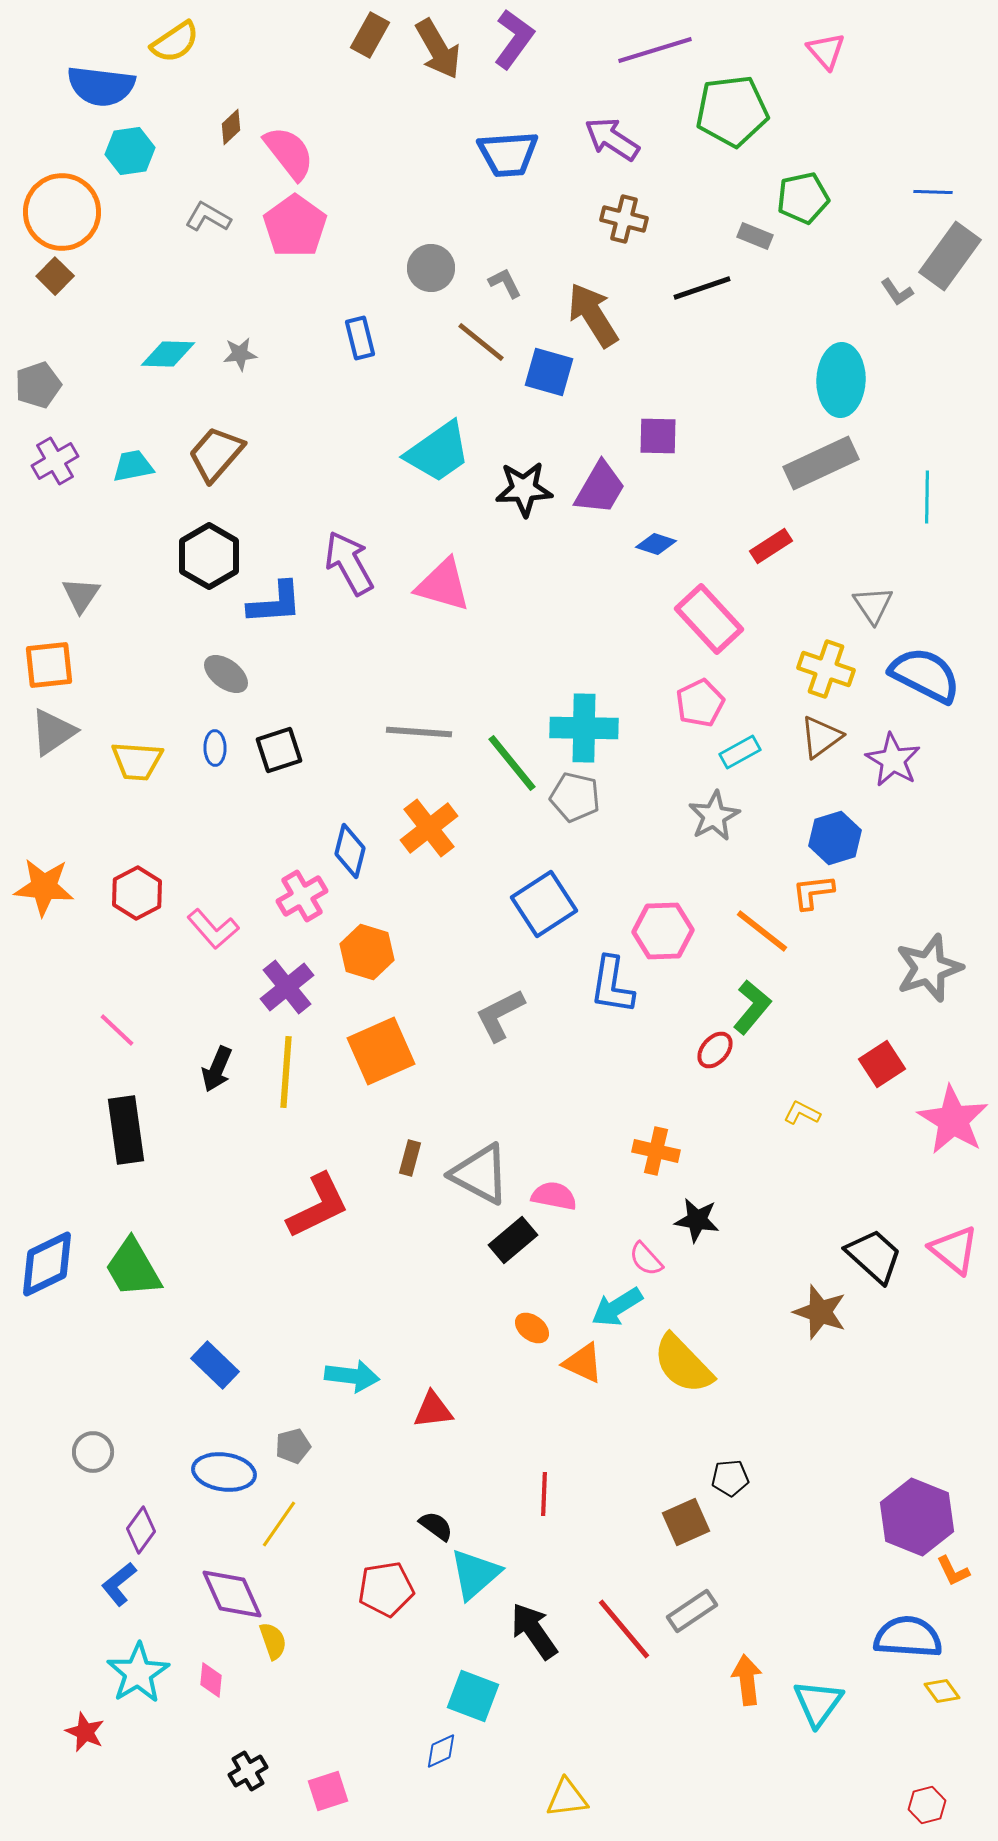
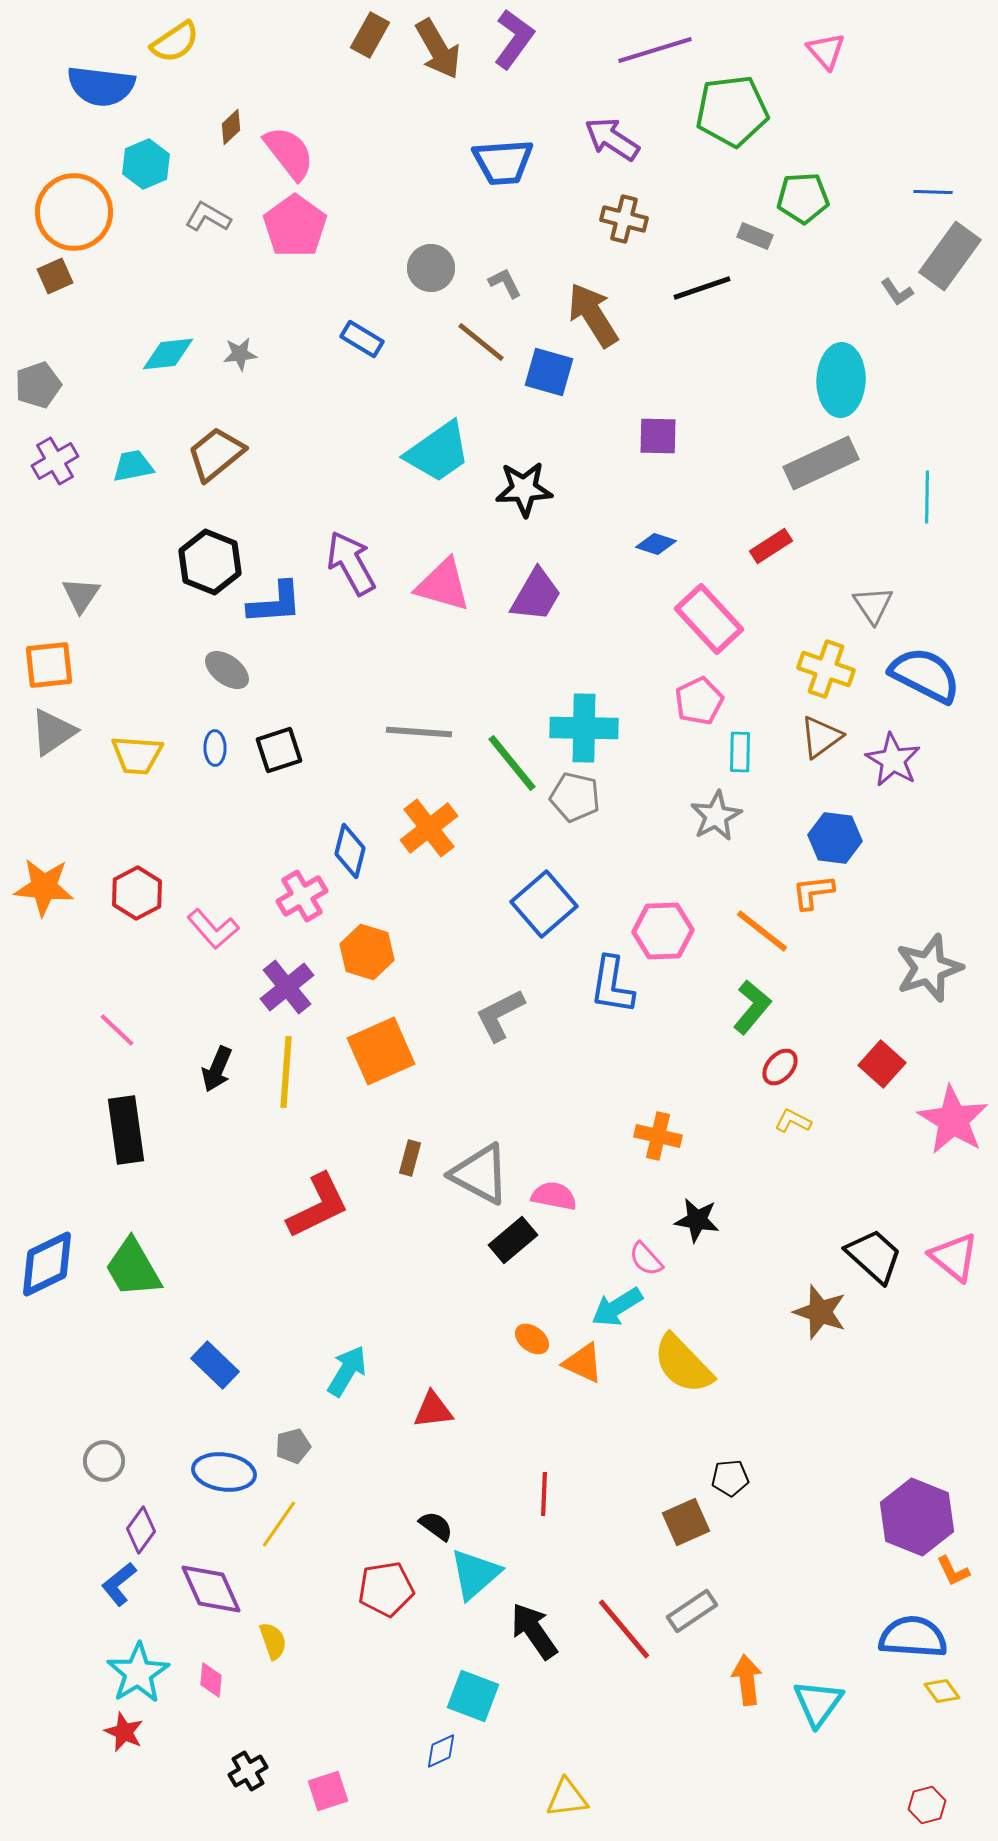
cyan hexagon at (130, 151): moved 16 px right, 13 px down; rotated 15 degrees counterclockwise
blue trapezoid at (508, 154): moved 5 px left, 8 px down
green pentagon at (803, 198): rotated 9 degrees clockwise
orange circle at (62, 212): moved 12 px right
brown square at (55, 276): rotated 21 degrees clockwise
blue rectangle at (360, 338): moved 2 px right, 1 px down; rotated 45 degrees counterclockwise
cyan diamond at (168, 354): rotated 8 degrees counterclockwise
brown trapezoid at (216, 454): rotated 10 degrees clockwise
purple trapezoid at (600, 488): moved 64 px left, 107 px down
black hexagon at (209, 556): moved 1 px right, 6 px down; rotated 8 degrees counterclockwise
purple arrow at (349, 563): moved 2 px right
gray ellipse at (226, 674): moved 1 px right, 4 px up
pink pentagon at (700, 703): moved 1 px left, 2 px up
cyan rectangle at (740, 752): rotated 60 degrees counterclockwise
yellow trapezoid at (137, 761): moved 6 px up
gray star at (714, 816): moved 2 px right
blue hexagon at (835, 838): rotated 24 degrees clockwise
blue square at (544, 904): rotated 8 degrees counterclockwise
red ellipse at (715, 1050): moved 65 px right, 17 px down
red square at (882, 1064): rotated 15 degrees counterclockwise
yellow L-shape at (802, 1113): moved 9 px left, 8 px down
orange cross at (656, 1151): moved 2 px right, 15 px up
pink triangle at (954, 1250): moved 7 px down
orange ellipse at (532, 1328): moved 11 px down
cyan arrow at (352, 1376): moved 5 px left, 5 px up; rotated 66 degrees counterclockwise
gray circle at (93, 1452): moved 11 px right, 9 px down
purple diamond at (232, 1594): moved 21 px left, 5 px up
blue semicircle at (908, 1637): moved 5 px right
red star at (85, 1732): moved 39 px right
